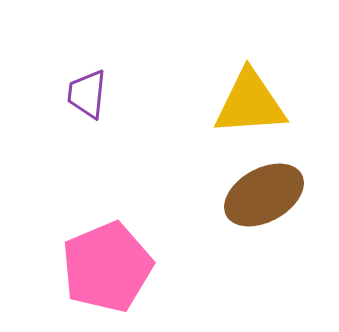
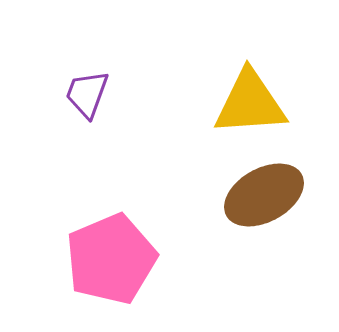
purple trapezoid: rotated 14 degrees clockwise
pink pentagon: moved 4 px right, 8 px up
